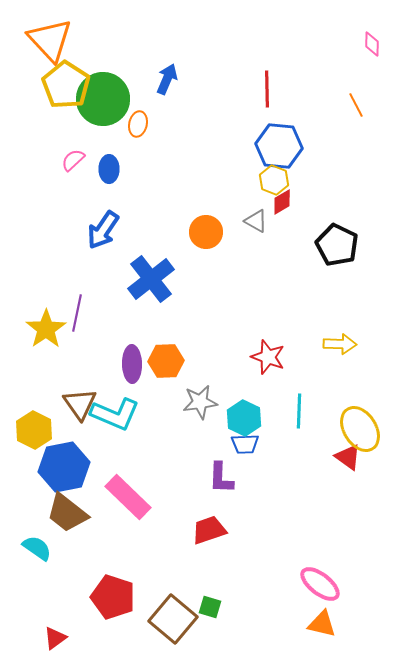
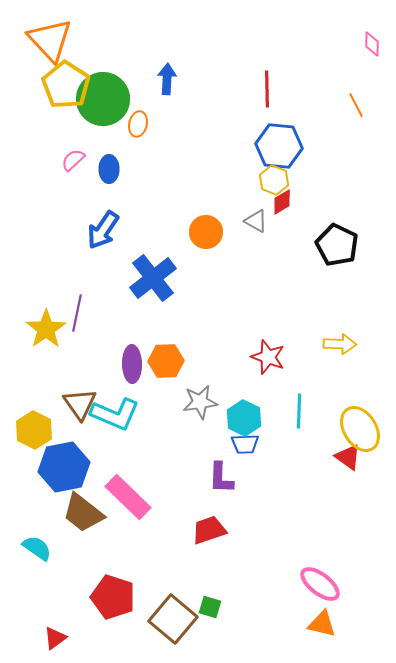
blue arrow at (167, 79): rotated 20 degrees counterclockwise
blue cross at (151, 279): moved 2 px right, 1 px up
brown trapezoid at (67, 513): moved 16 px right
